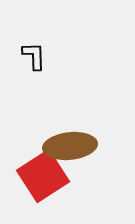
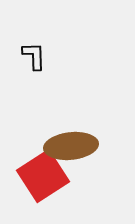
brown ellipse: moved 1 px right
